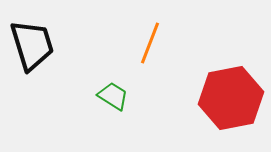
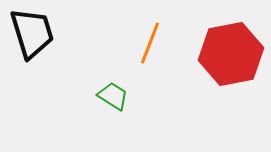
black trapezoid: moved 12 px up
red hexagon: moved 44 px up
